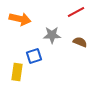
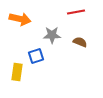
red line: rotated 18 degrees clockwise
blue square: moved 2 px right
